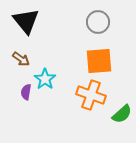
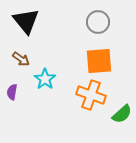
purple semicircle: moved 14 px left
